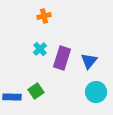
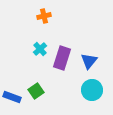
cyan circle: moved 4 px left, 2 px up
blue rectangle: rotated 18 degrees clockwise
